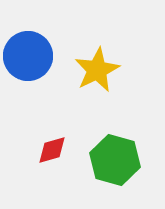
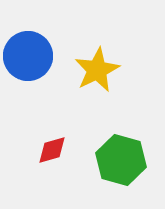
green hexagon: moved 6 px right
